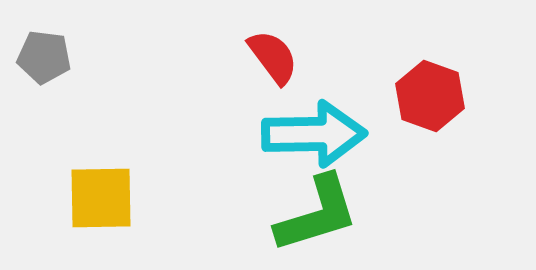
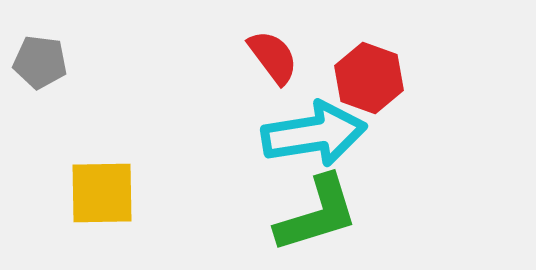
gray pentagon: moved 4 px left, 5 px down
red hexagon: moved 61 px left, 18 px up
cyan arrow: rotated 8 degrees counterclockwise
yellow square: moved 1 px right, 5 px up
